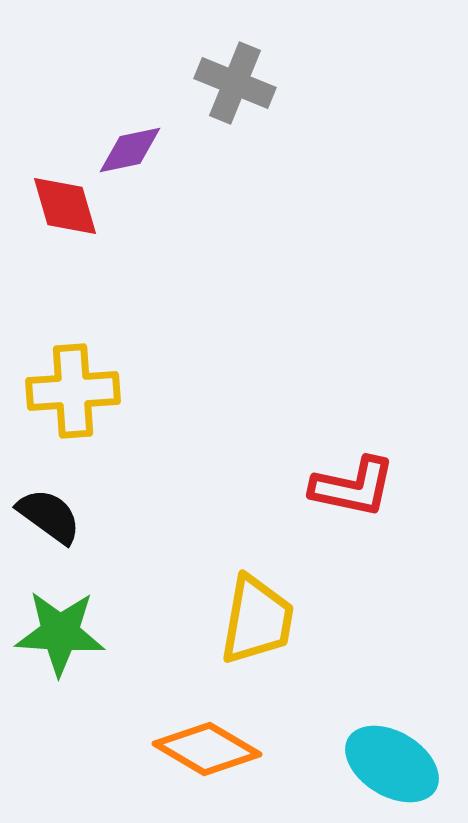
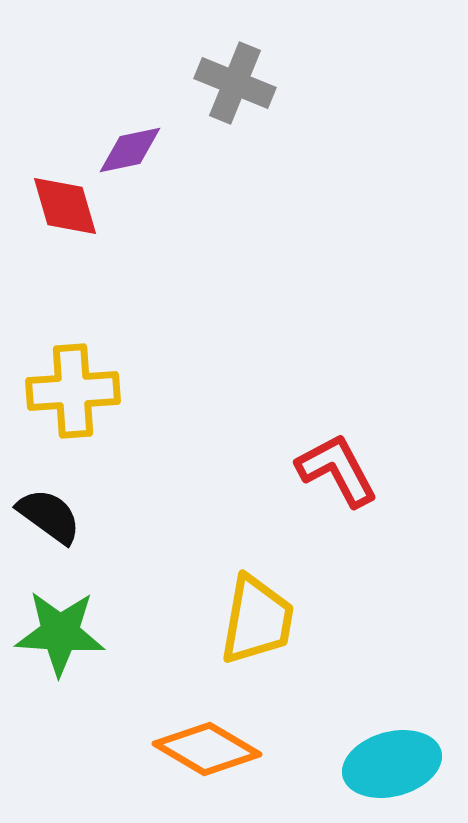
red L-shape: moved 16 px left, 17 px up; rotated 130 degrees counterclockwise
cyan ellipse: rotated 46 degrees counterclockwise
